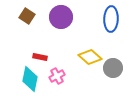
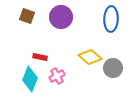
brown square: rotated 14 degrees counterclockwise
cyan diamond: rotated 10 degrees clockwise
